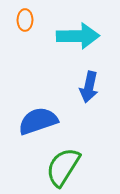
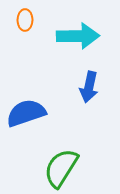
blue semicircle: moved 12 px left, 8 px up
green semicircle: moved 2 px left, 1 px down
